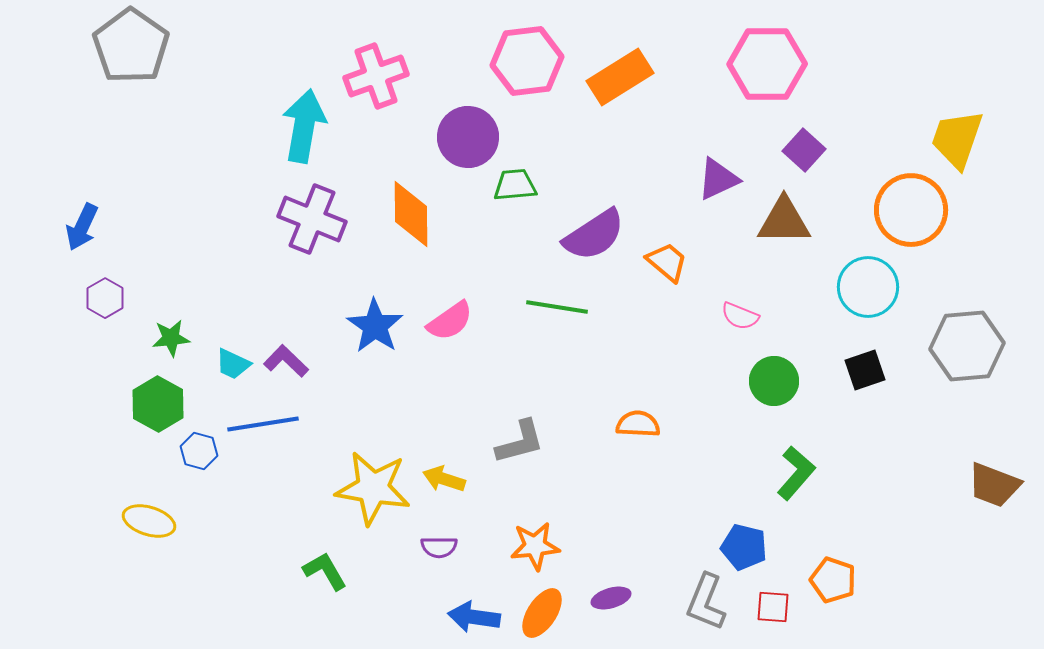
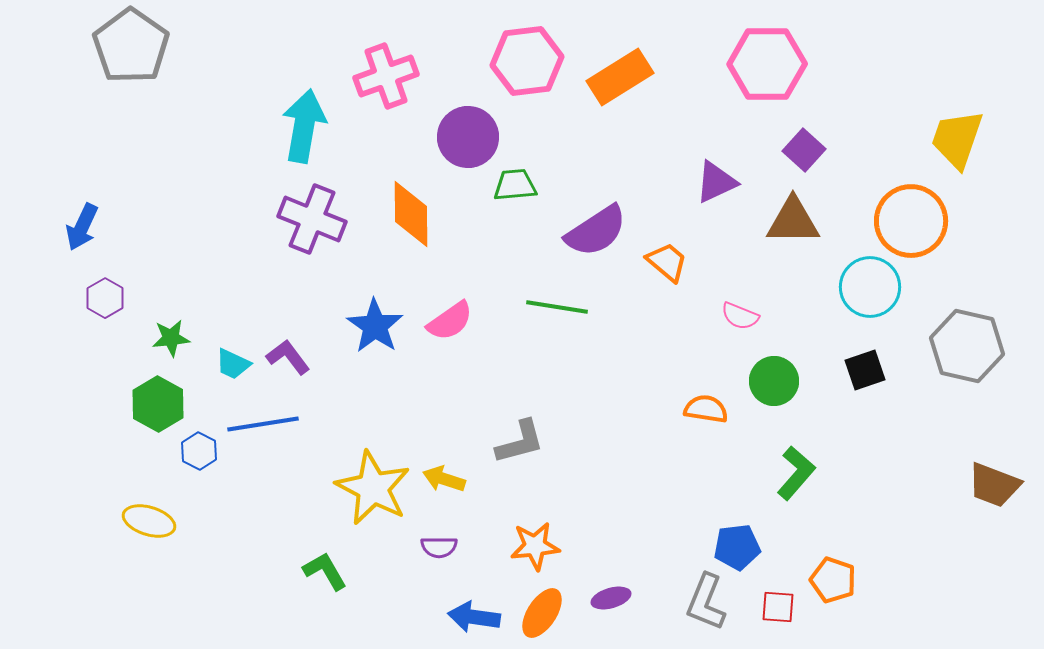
pink cross at (376, 76): moved 10 px right
purple triangle at (718, 179): moved 2 px left, 3 px down
orange circle at (911, 210): moved 11 px down
brown triangle at (784, 221): moved 9 px right
purple semicircle at (594, 235): moved 2 px right, 4 px up
cyan circle at (868, 287): moved 2 px right
gray hexagon at (967, 346): rotated 18 degrees clockwise
purple L-shape at (286, 361): moved 2 px right, 4 px up; rotated 9 degrees clockwise
orange semicircle at (638, 424): moved 68 px right, 15 px up; rotated 6 degrees clockwise
blue hexagon at (199, 451): rotated 12 degrees clockwise
yellow star at (373, 488): rotated 18 degrees clockwise
blue pentagon at (744, 547): moved 7 px left; rotated 21 degrees counterclockwise
red square at (773, 607): moved 5 px right
